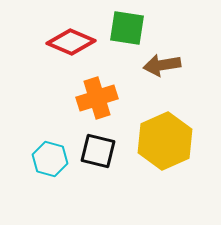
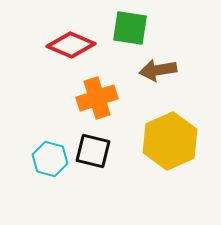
green square: moved 3 px right
red diamond: moved 3 px down
brown arrow: moved 4 px left, 5 px down
yellow hexagon: moved 5 px right
black square: moved 5 px left
